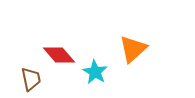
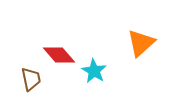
orange triangle: moved 8 px right, 6 px up
cyan star: moved 1 px left, 1 px up
